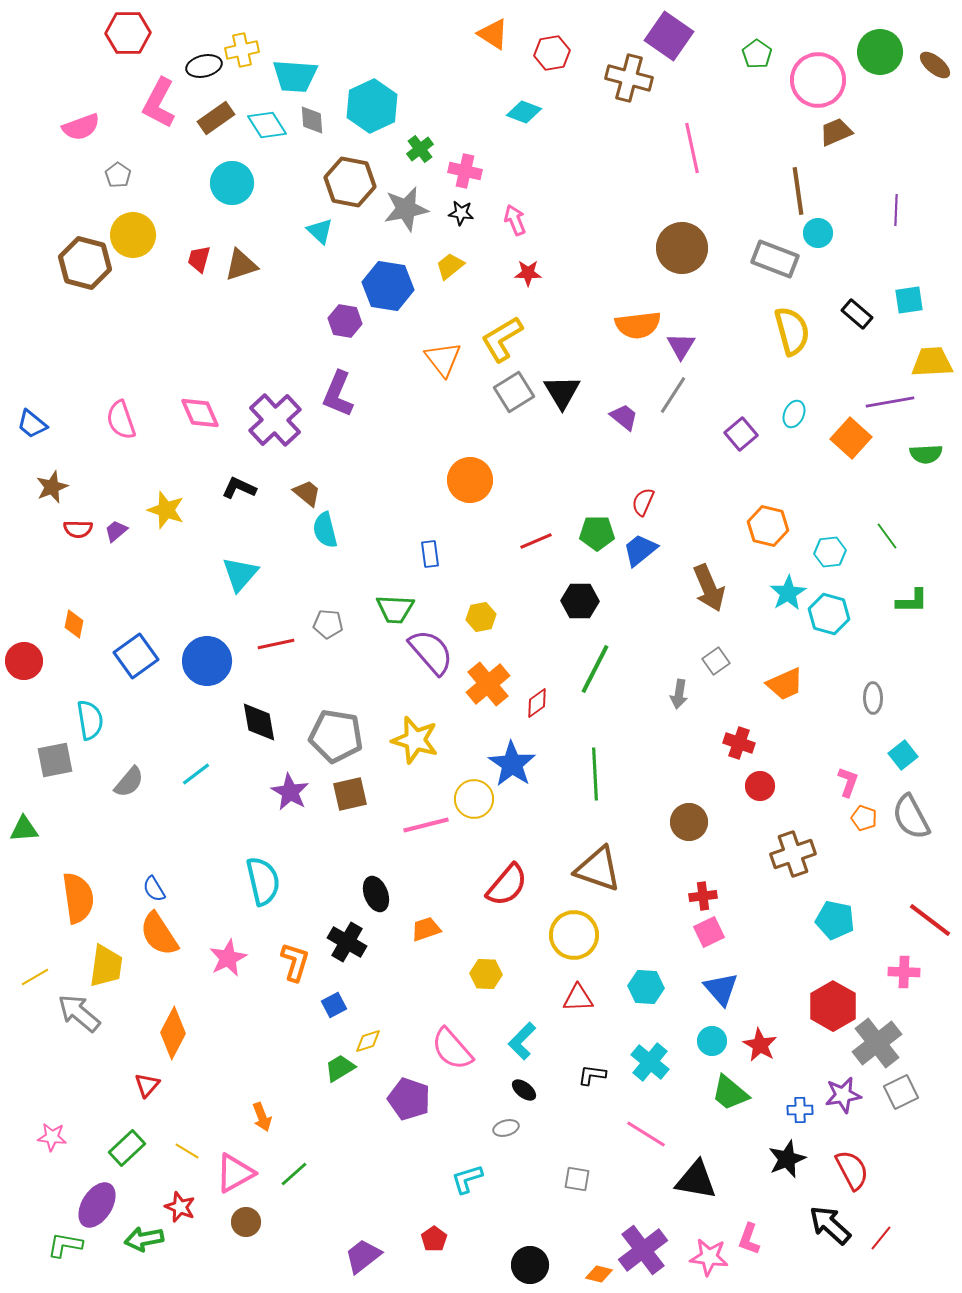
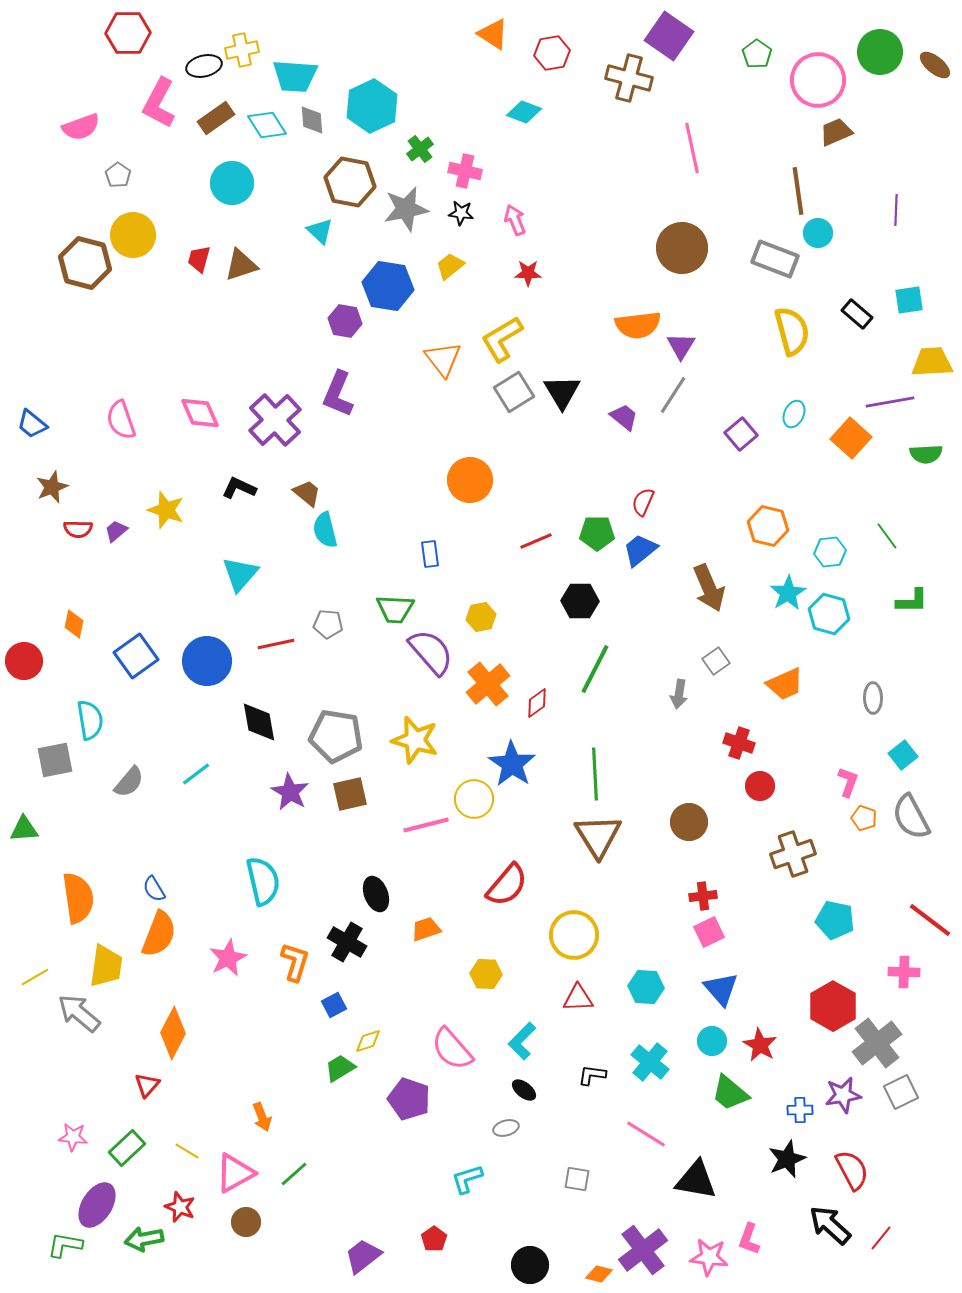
brown triangle at (598, 869): moved 33 px up; rotated 39 degrees clockwise
orange semicircle at (159, 934): rotated 126 degrees counterclockwise
pink star at (52, 1137): moved 21 px right
